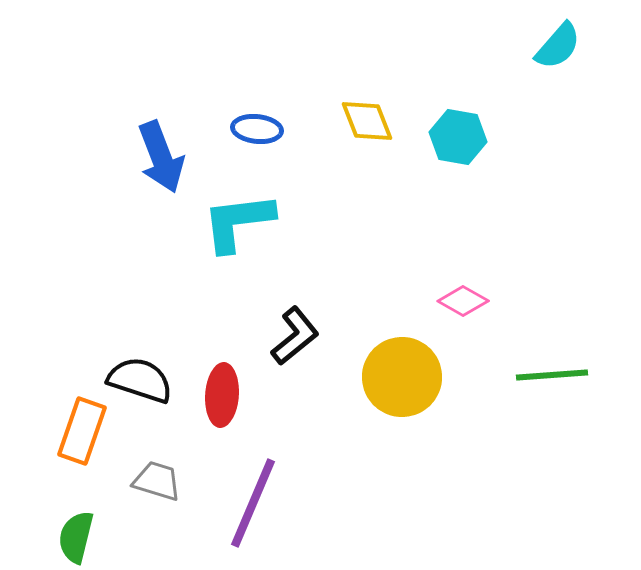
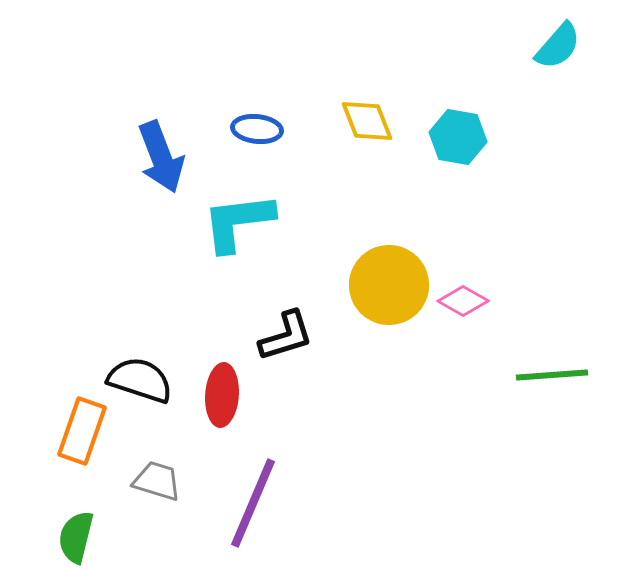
black L-shape: moved 9 px left; rotated 22 degrees clockwise
yellow circle: moved 13 px left, 92 px up
